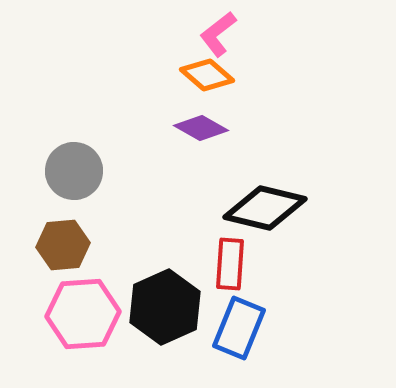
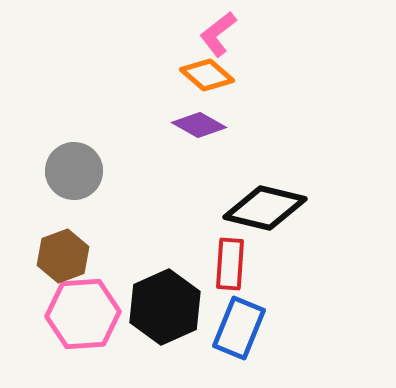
purple diamond: moved 2 px left, 3 px up
brown hexagon: moved 11 px down; rotated 15 degrees counterclockwise
